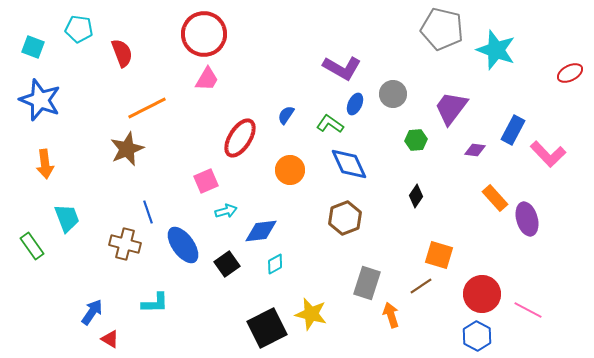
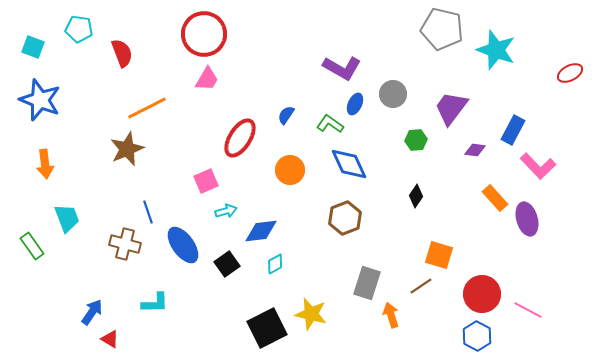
pink L-shape at (548, 154): moved 10 px left, 12 px down
